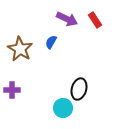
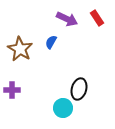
red rectangle: moved 2 px right, 2 px up
